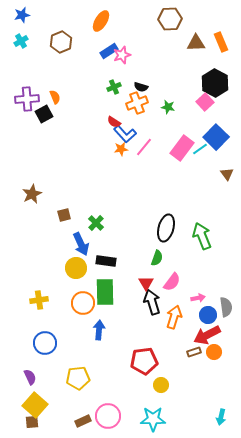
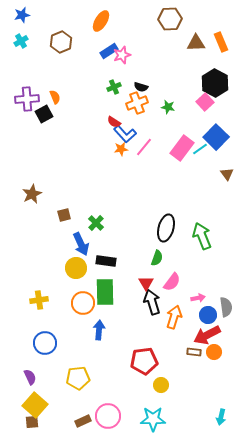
brown rectangle at (194, 352): rotated 24 degrees clockwise
